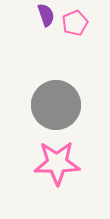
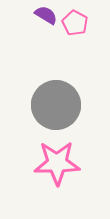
purple semicircle: rotated 40 degrees counterclockwise
pink pentagon: rotated 20 degrees counterclockwise
